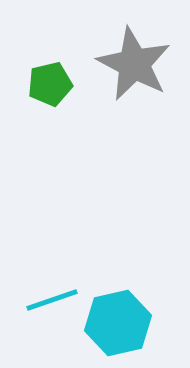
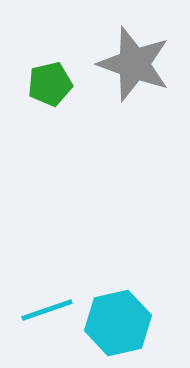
gray star: rotated 8 degrees counterclockwise
cyan line: moved 5 px left, 10 px down
